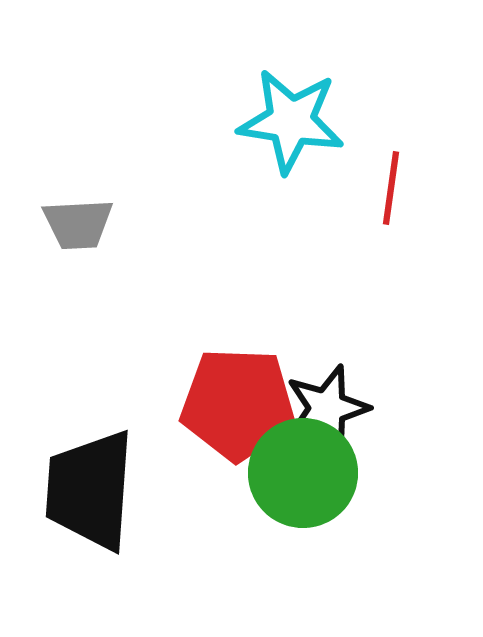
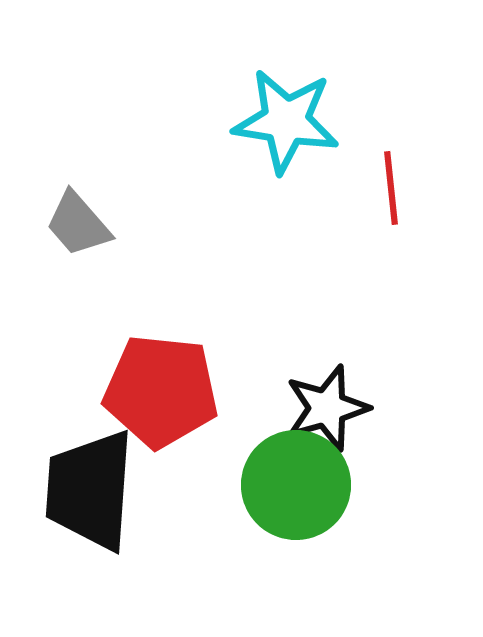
cyan star: moved 5 px left
red line: rotated 14 degrees counterclockwise
gray trapezoid: rotated 52 degrees clockwise
red pentagon: moved 77 px left, 13 px up; rotated 4 degrees clockwise
green circle: moved 7 px left, 12 px down
